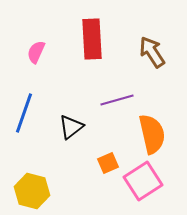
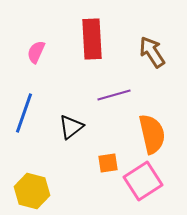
purple line: moved 3 px left, 5 px up
orange square: rotated 15 degrees clockwise
